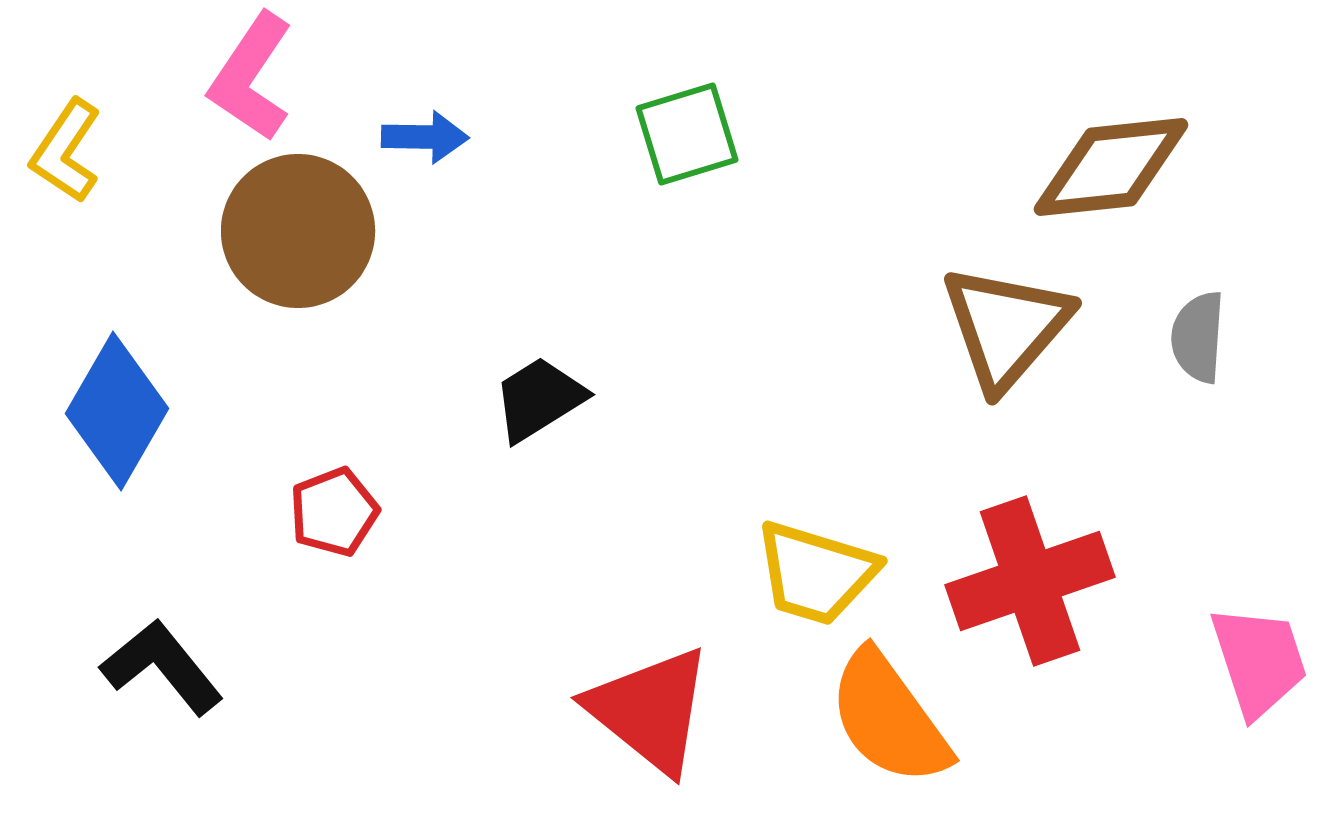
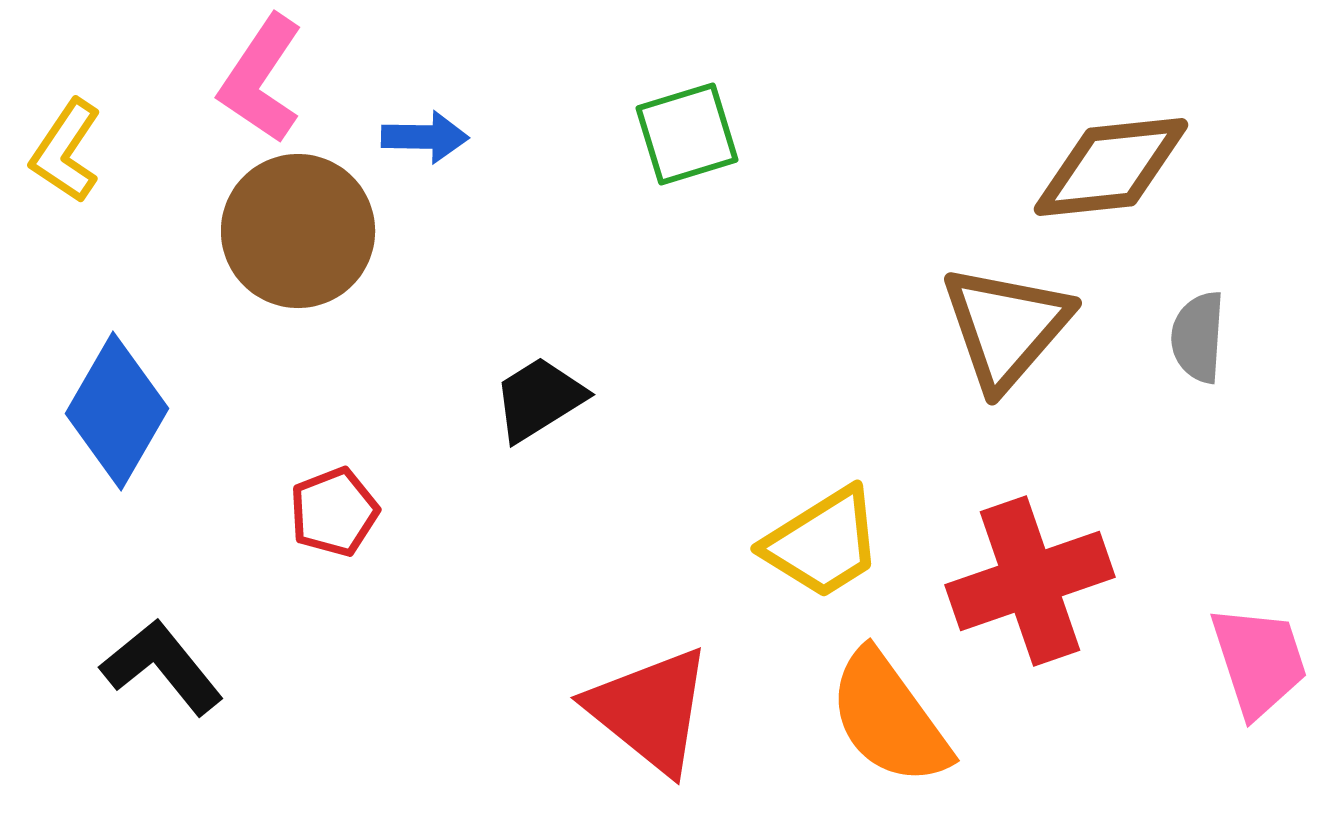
pink L-shape: moved 10 px right, 2 px down
yellow trapezoid: moved 7 px right, 30 px up; rotated 49 degrees counterclockwise
